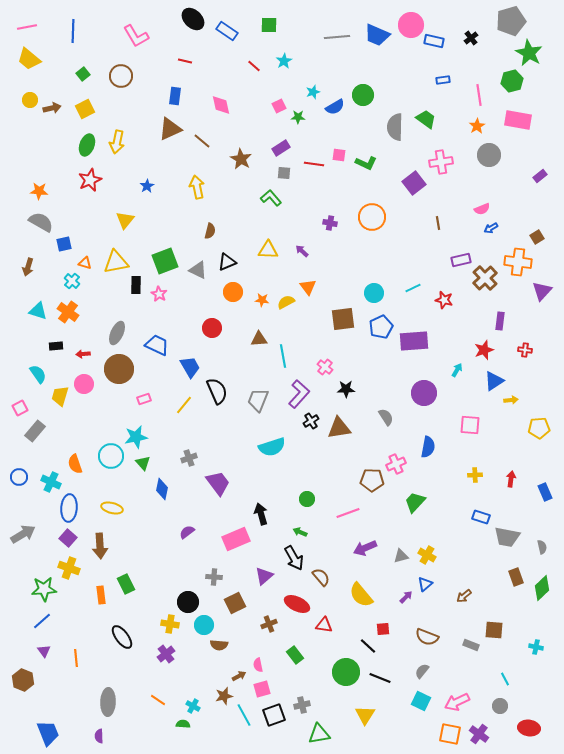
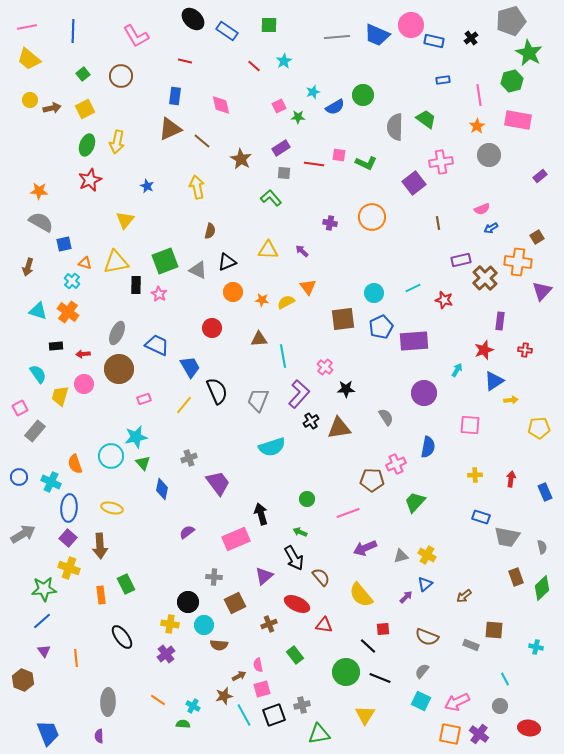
blue star at (147, 186): rotated 16 degrees counterclockwise
